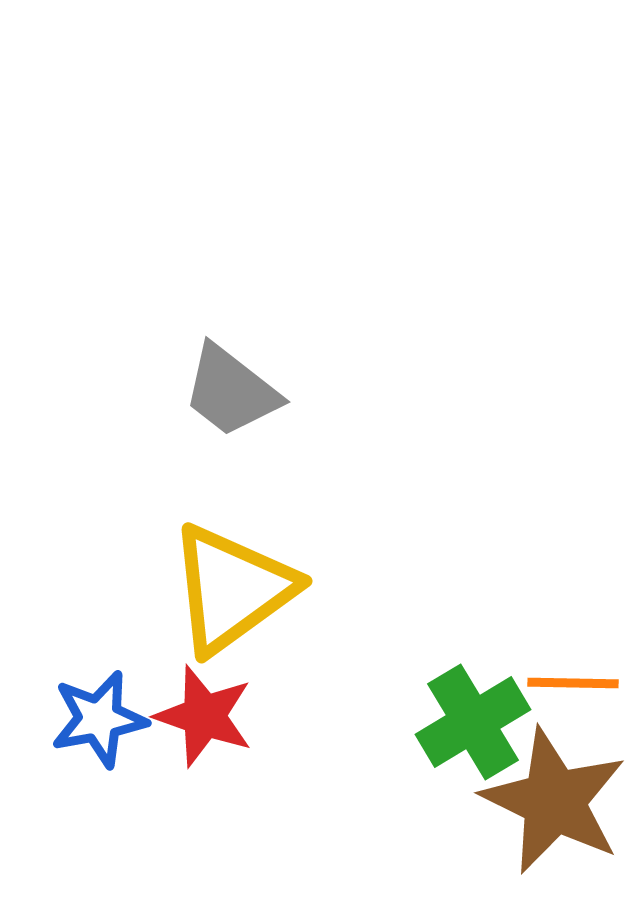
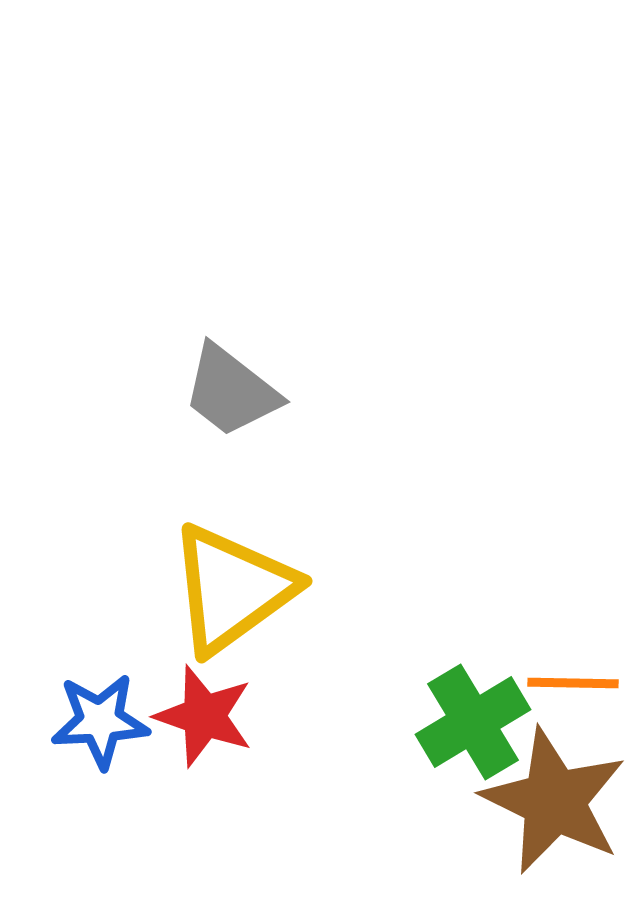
blue star: moved 1 px right, 2 px down; rotated 8 degrees clockwise
